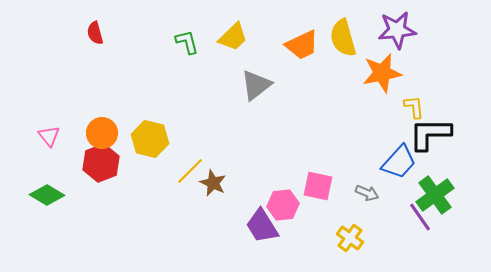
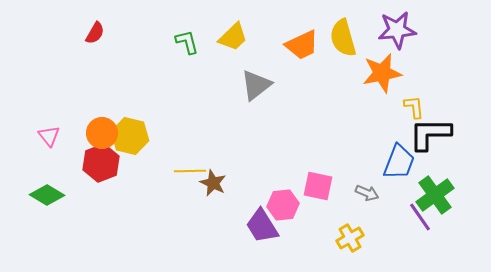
red semicircle: rotated 135 degrees counterclockwise
yellow hexagon: moved 20 px left, 3 px up
blue trapezoid: rotated 21 degrees counterclockwise
yellow line: rotated 44 degrees clockwise
yellow cross: rotated 24 degrees clockwise
